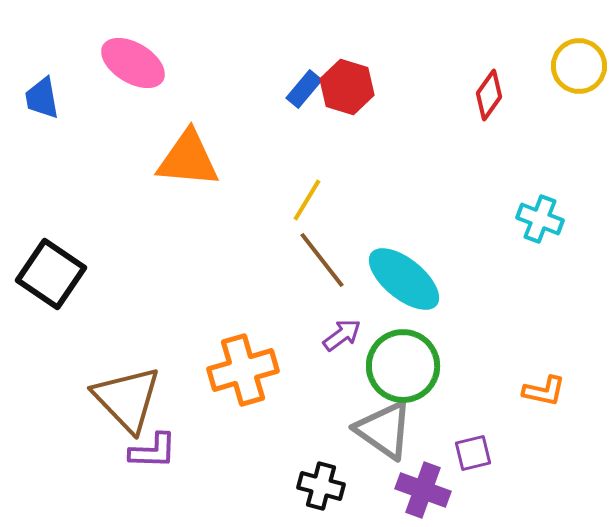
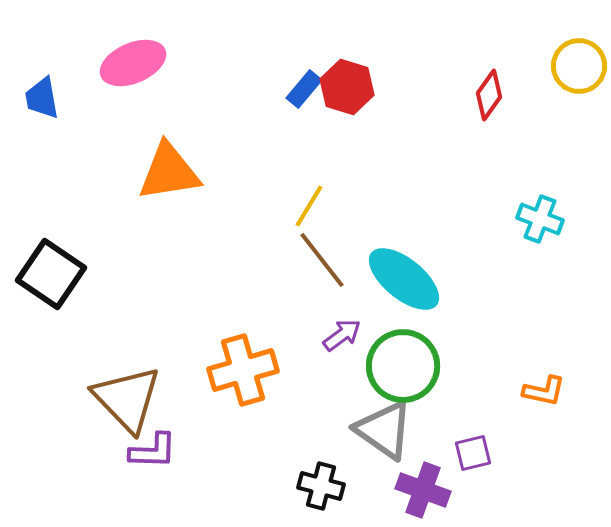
pink ellipse: rotated 54 degrees counterclockwise
orange triangle: moved 19 px left, 13 px down; rotated 14 degrees counterclockwise
yellow line: moved 2 px right, 6 px down
